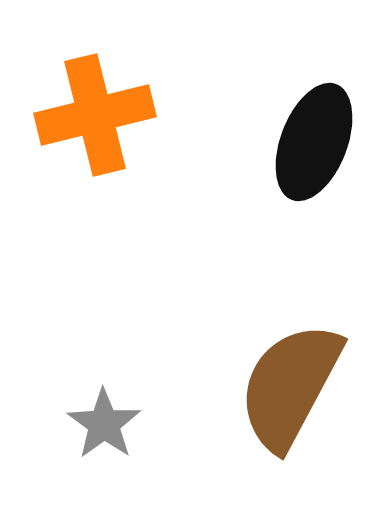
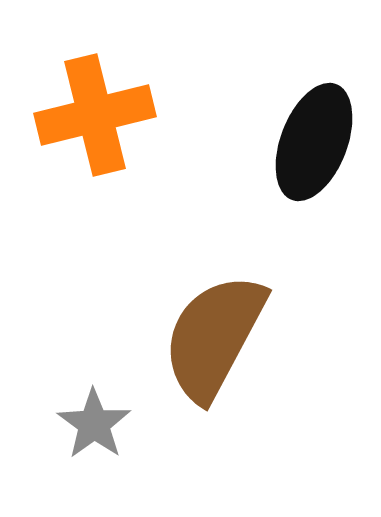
brown semicircle: moved 76 px left, 49 px up
gray star: moved 10 px left
